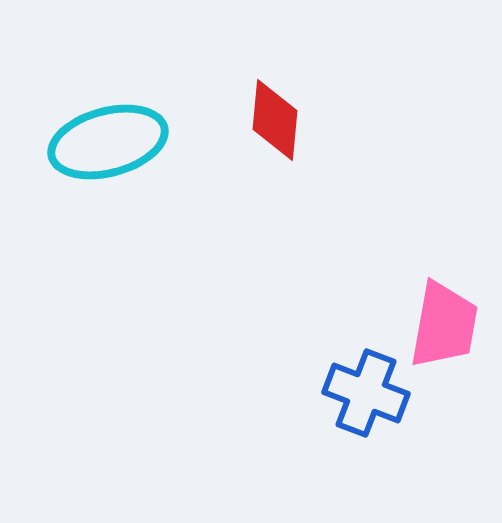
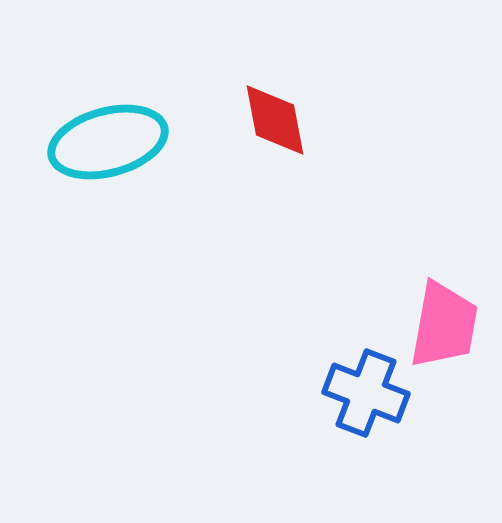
red diamond: rotated 16 degrees counterclockwise
